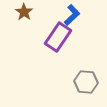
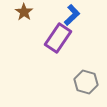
purple rectangle: moved 1 px down
gray hexagon: rotated 10 degrees clockwise
